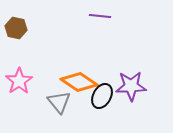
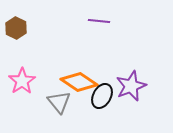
purple line: moved 1 px left, 5 px down
brown hexagon: rotated 15 degrees clockwise
pink star: moved 3 px right
purple star: rotated 20 degrees counterclockwise
